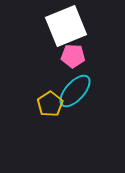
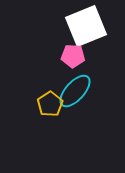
white square: moved 20 px right
